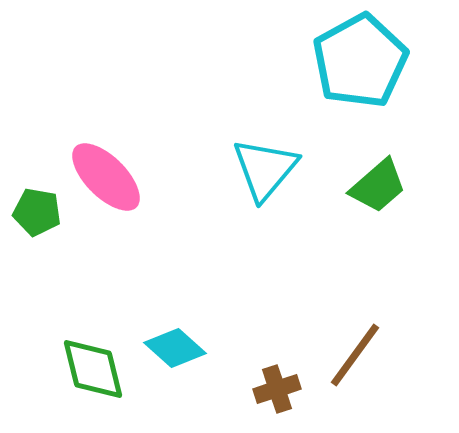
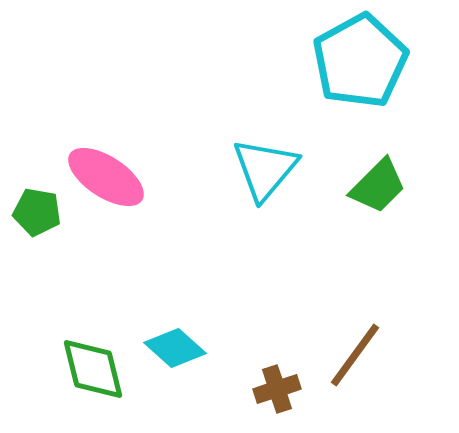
pink ellipse: rotated 12 degrees counterclockwise
green trapezoid: rotated 4 degrees counterclockwise
